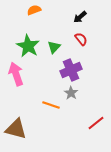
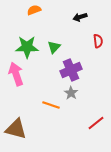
black arrow: rotated 24 degrees clockwise
red semicircle: moved 17 px right, 2 px down; rotated 32 degrees clockwise
green star: moved 1 px left, 1 px down; rotated 30 degrees counterclockwise
